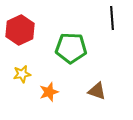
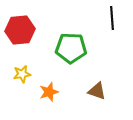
red hexagon: rotated 20 degrees clockwise
